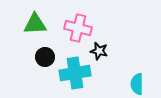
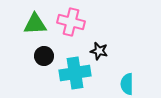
pink cross: moved 7 px left, 6 px up
black circle: moved 1 px left, 1 px up
cyan semicircle: moved 10 px left
